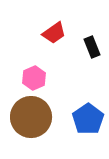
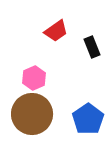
red trapezoid: moved 2 px right, 2 px up
brown circle: moved 1 px right, 3 px up
